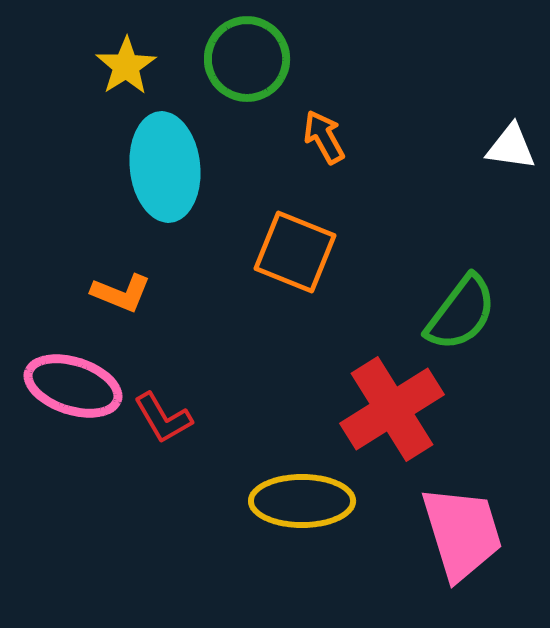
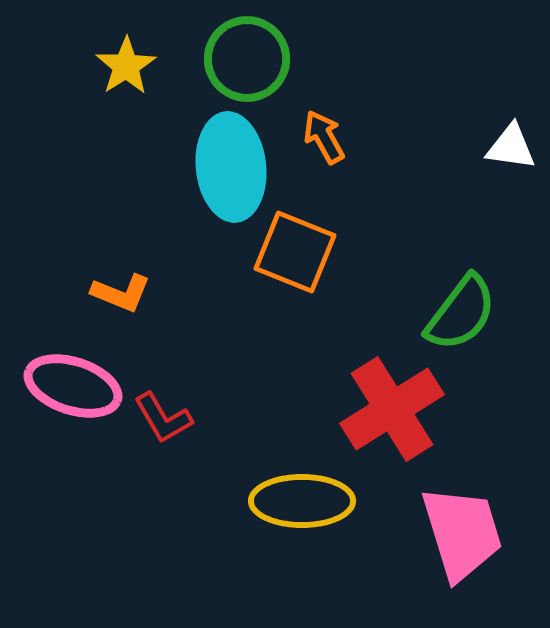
cyan ellipse: moved 66 px right
